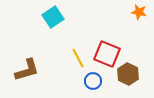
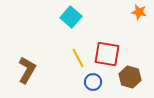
cyan square: moved 18 px right; rotated 15 degrees counterclockwise
red square: rotated 12 degrees counterclockwise
brown L-shape: rotated 44 degrees counterclockwise
brown hexagon: moved 2 px right, 3 px down; rotated 10 degrees counterclockwise
blue circle: moved 1 px down
